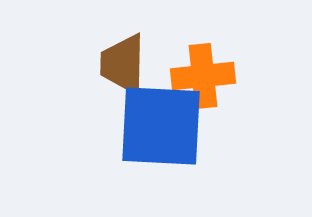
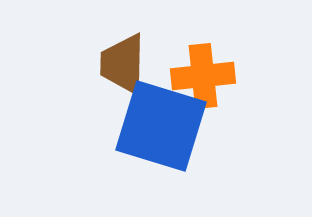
blue square: rotated 14 degrees clockwise
